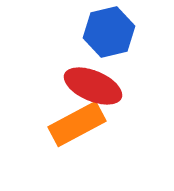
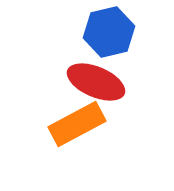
red ellipse: moved 3 px right, 4 px up
